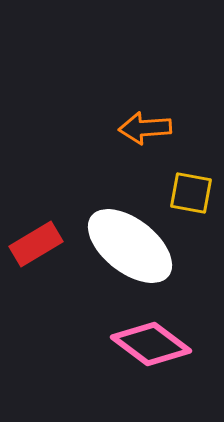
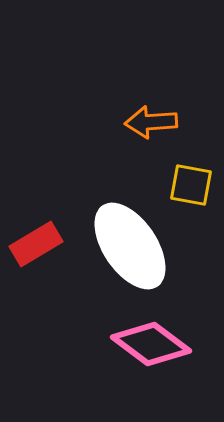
orange arrow: moved 6 px right, 6 px up
yellow square: moved 8 px up
white ellipse: rotated 18 degrees clockwise
